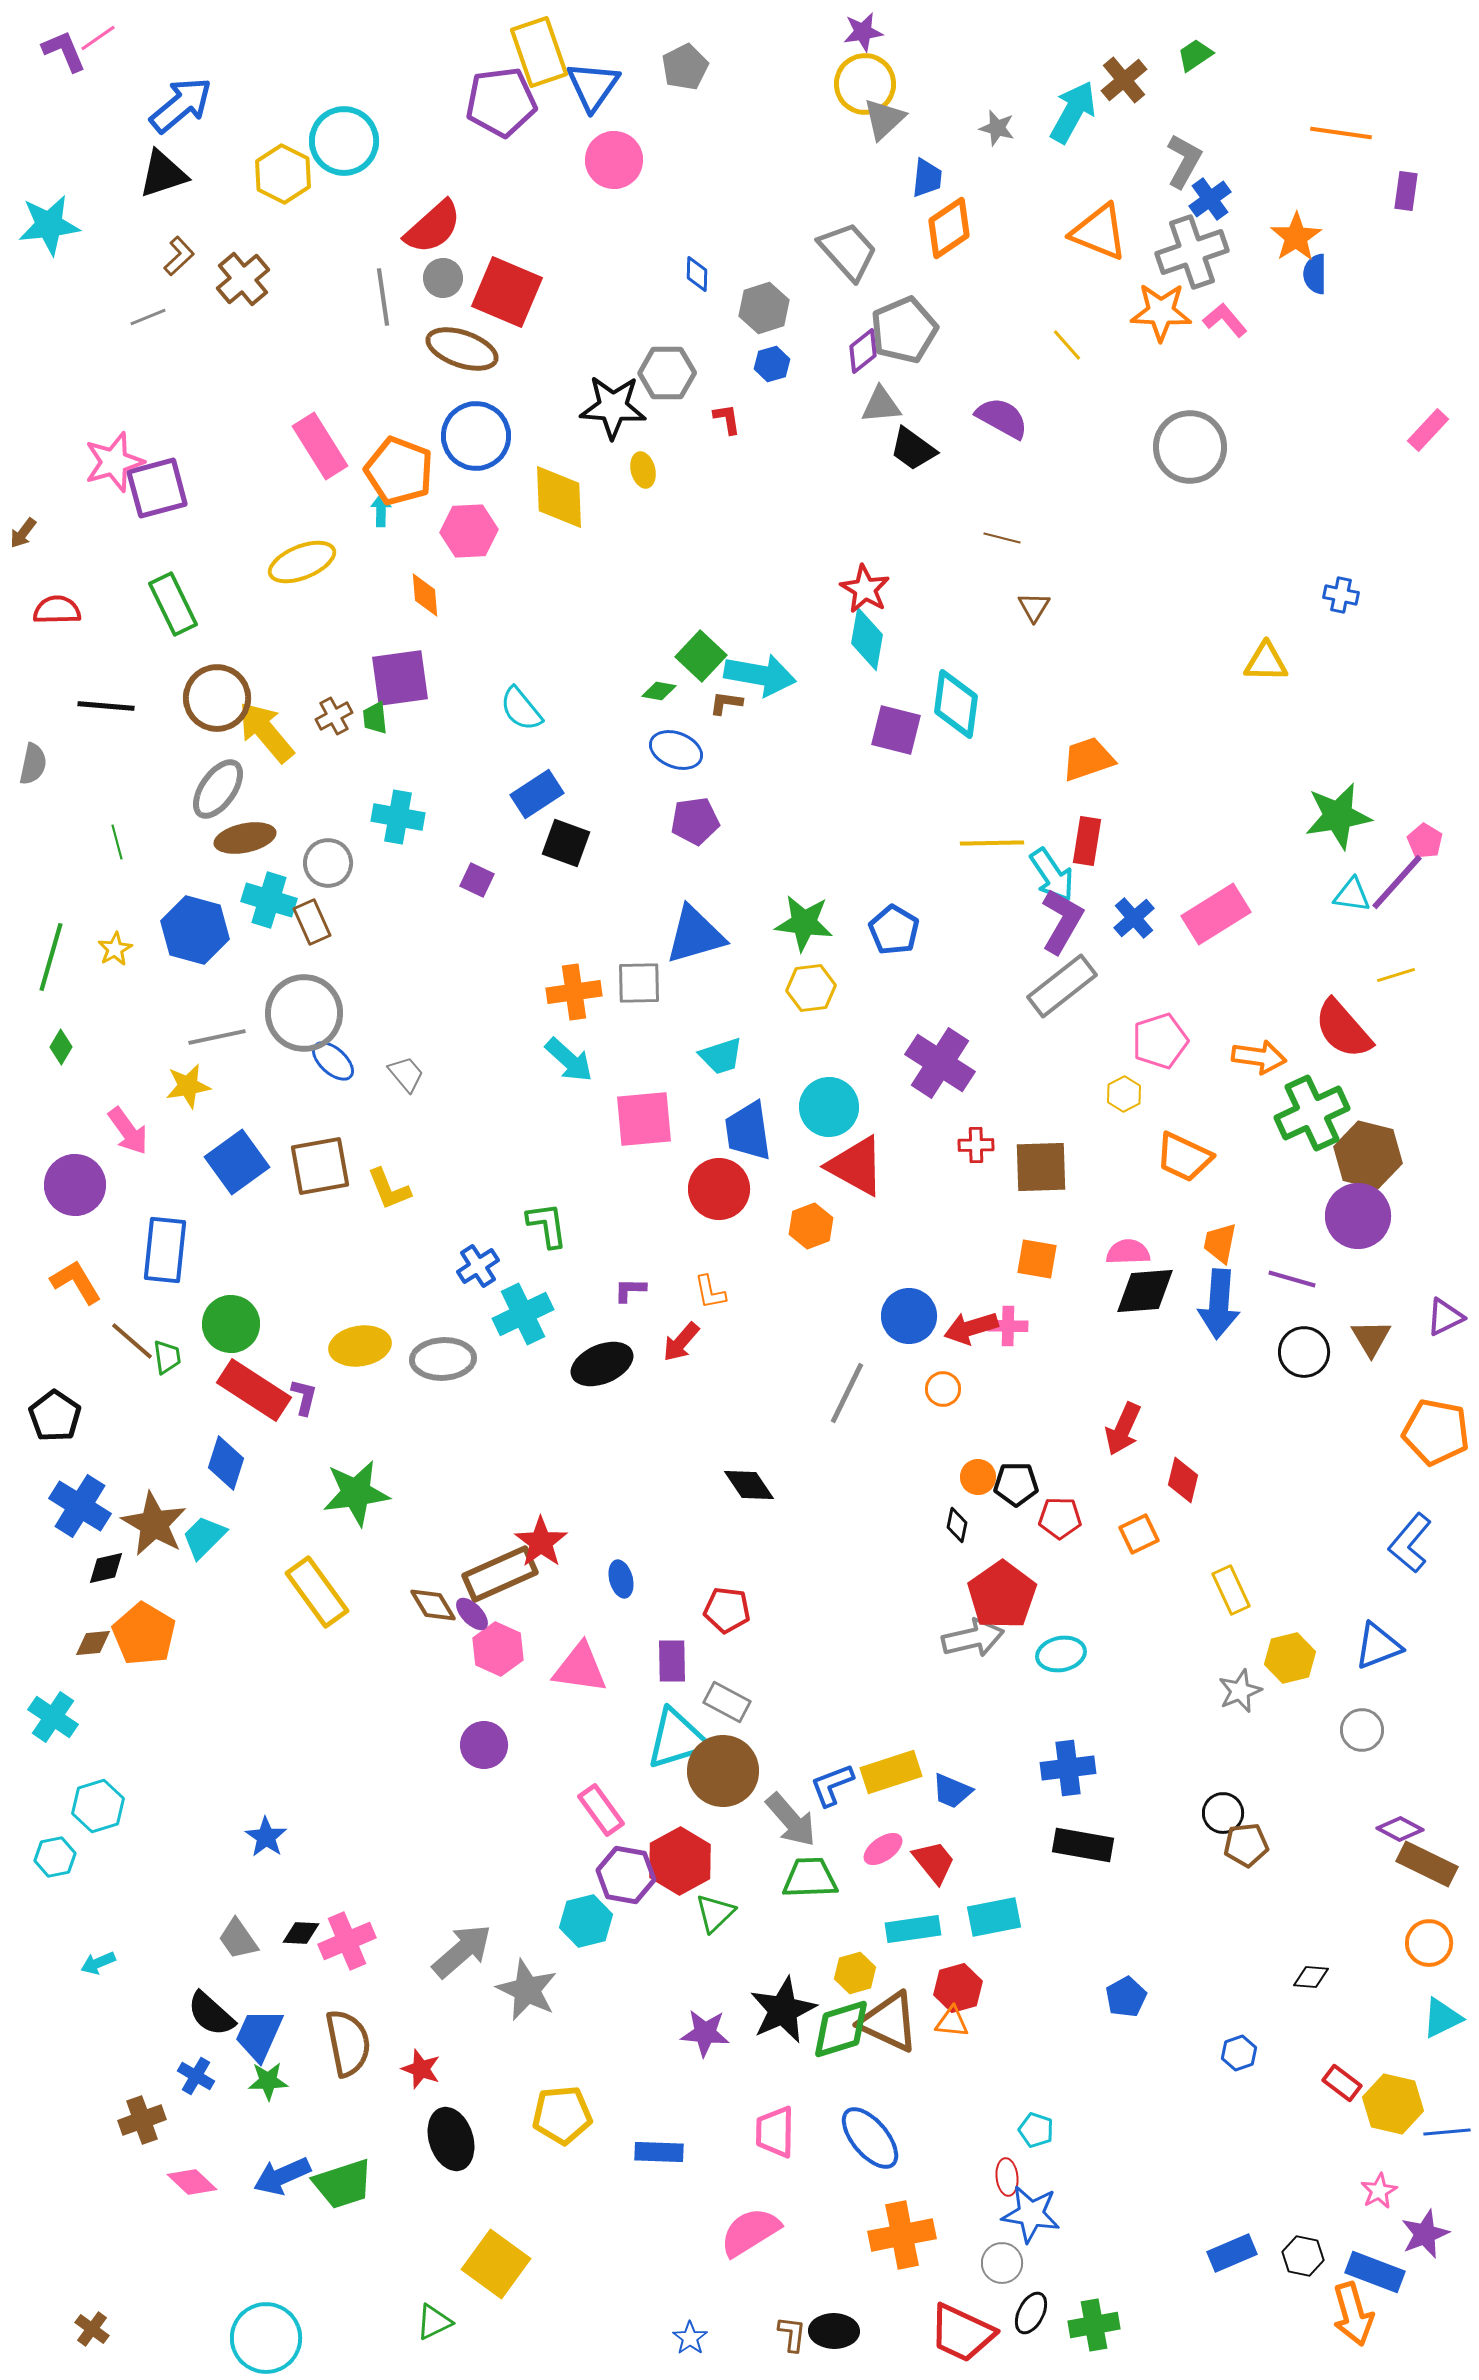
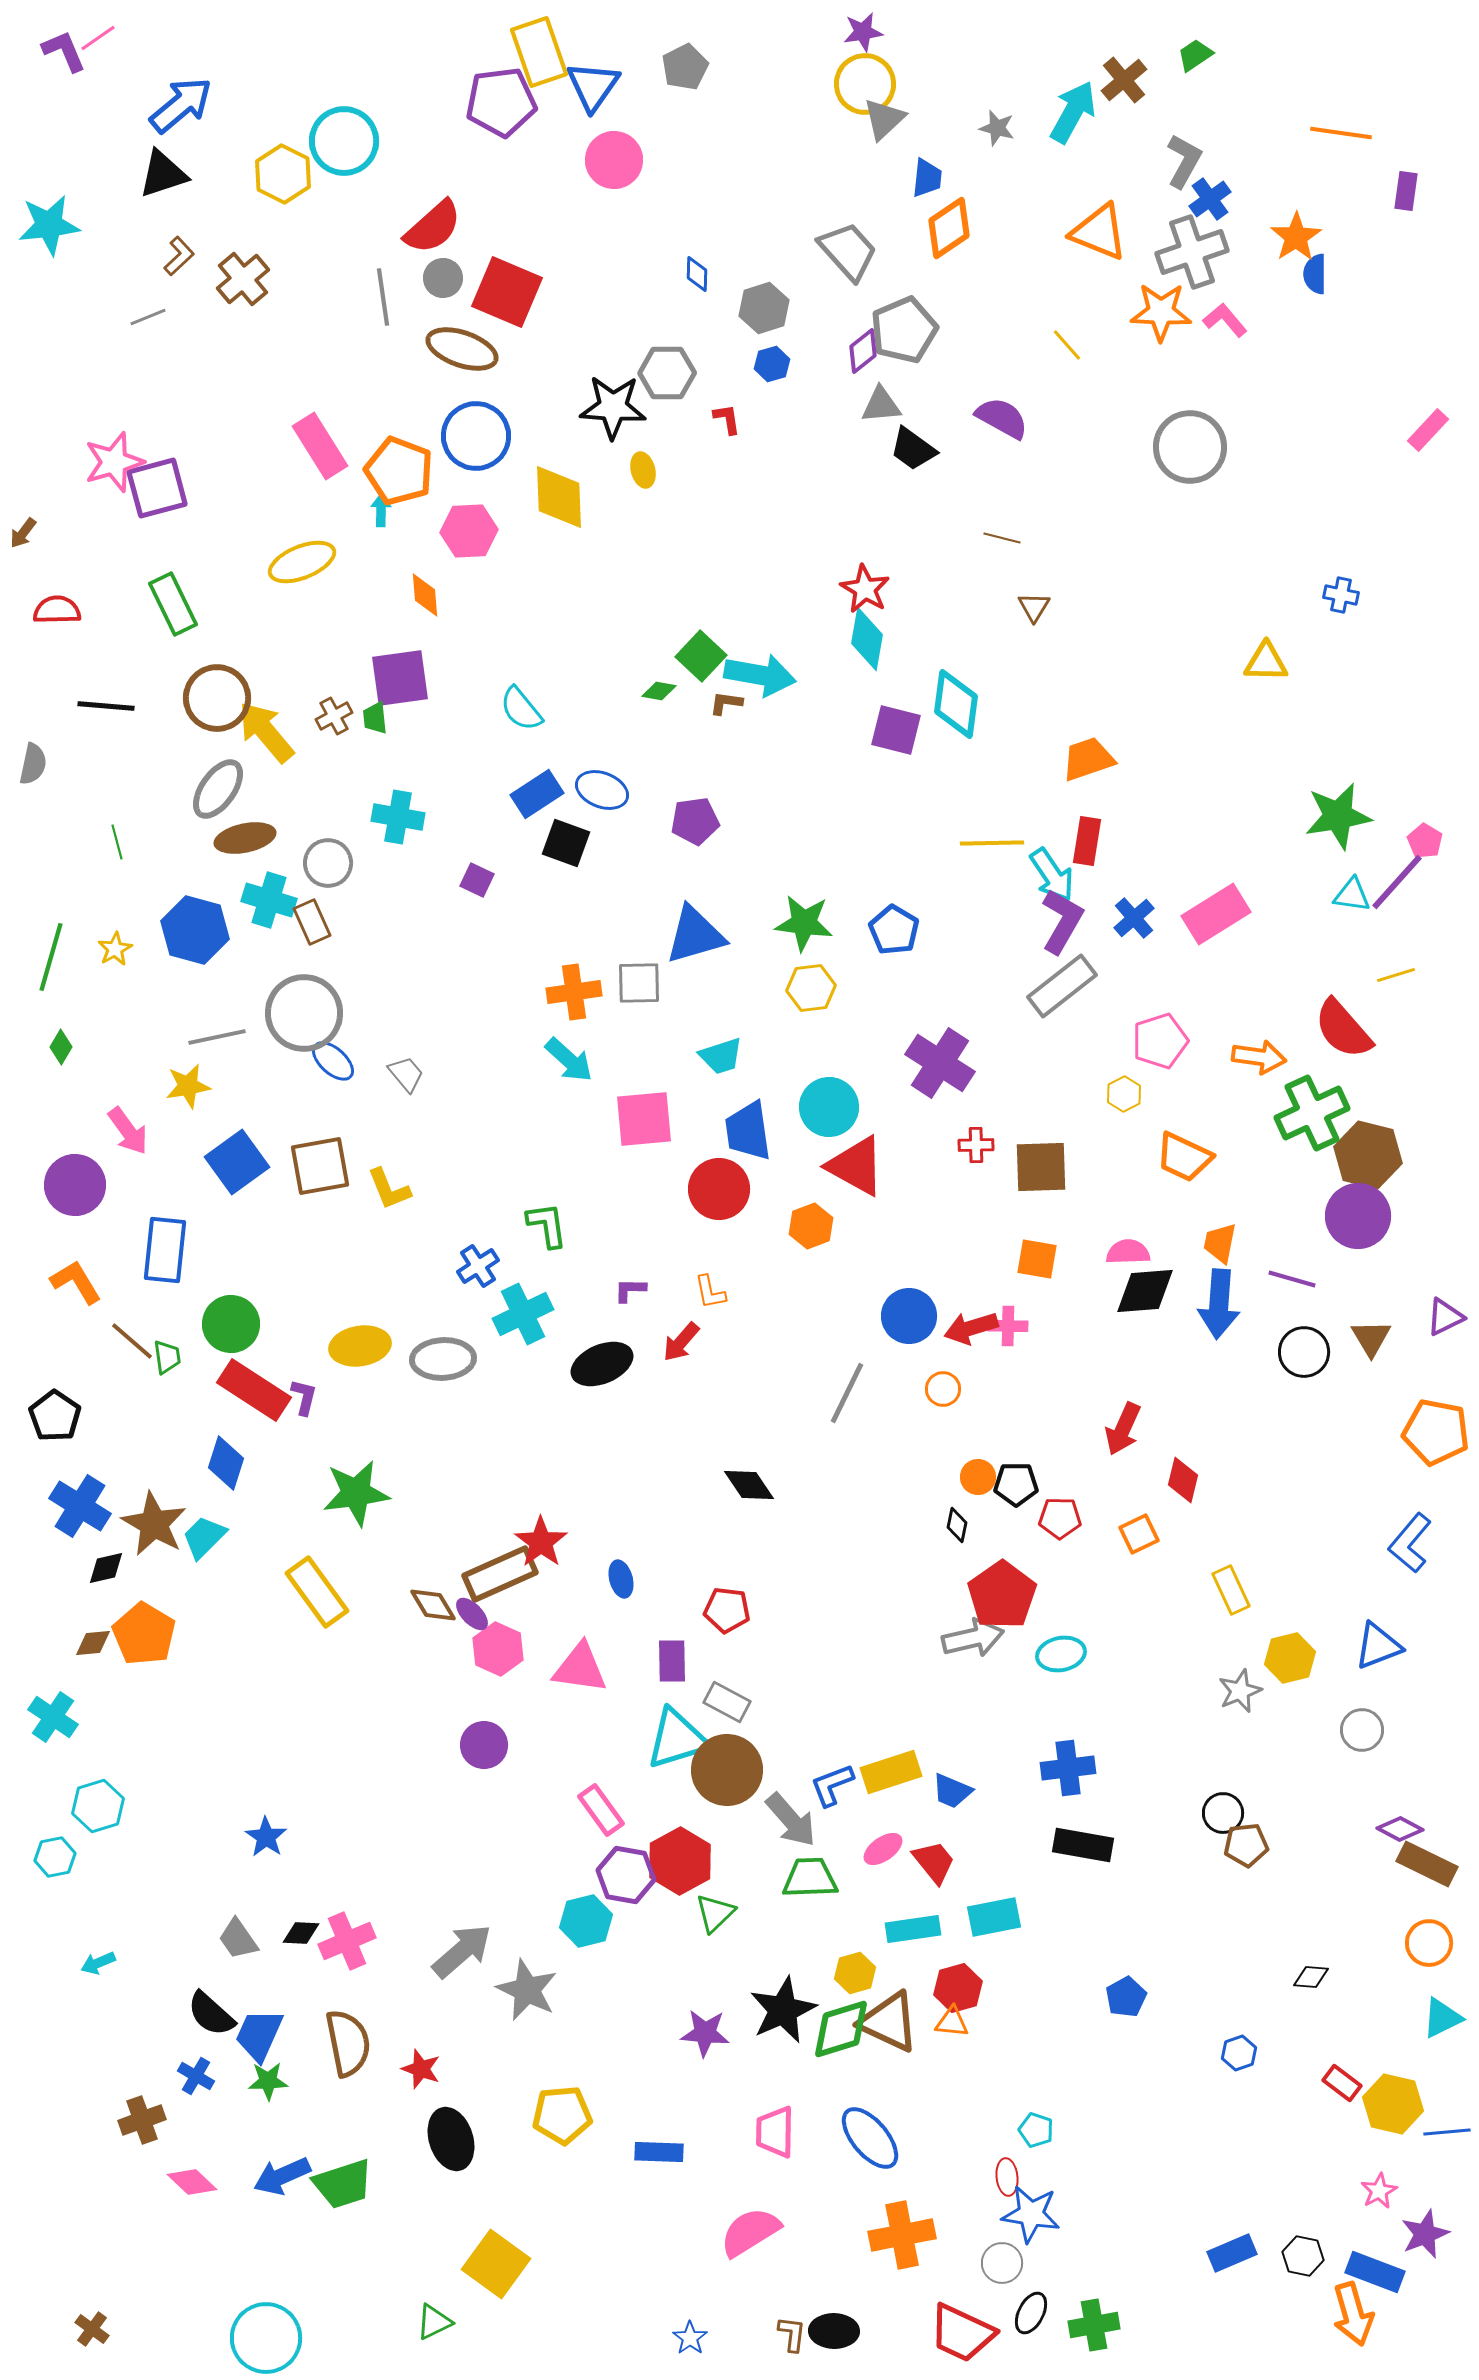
blue ellipse at (676, 750): moved 74 px left, 40 px down
brown circle at (723, 1771): moved 4 px right, 1 px up
